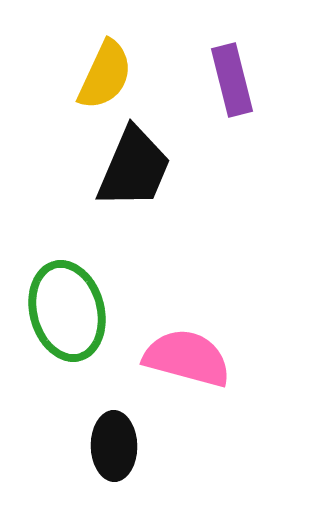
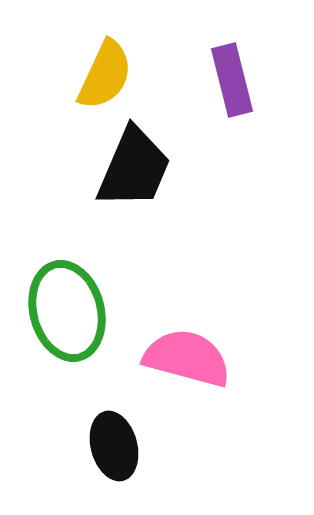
black ellipse: rotated 14 degrees counterclockwise
